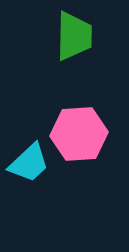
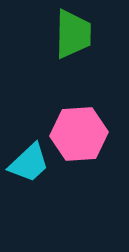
green trapezoid: moved 1 px left, 2 px up
